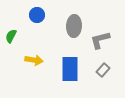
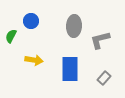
blue circle: moved 6 px left, 6 px down
gray rectangle: moved 1 px right, 8 px down
